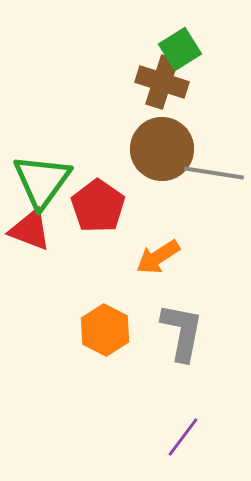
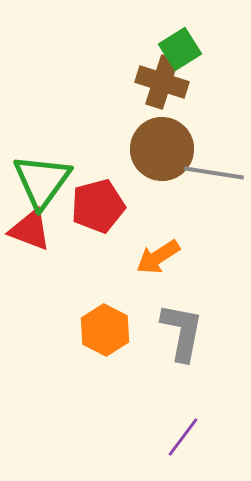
red pentagon: rotated 22 degrees clockwise
